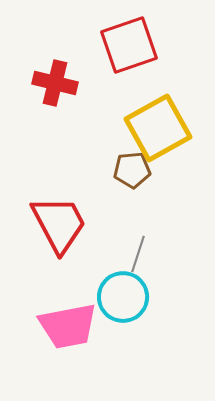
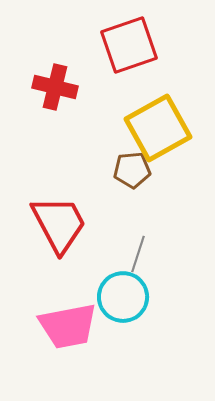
red cross: moved 4 px down
